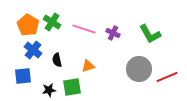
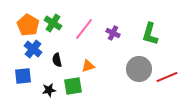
green cross: moved 1 px right, 1 px down
pink line: rotated 70 degrees counterclockwise
green L-shape: rotated 45 degrees clockwise
blue cross: moved 1 px up
green square: moved 1 px right, 1 px up
